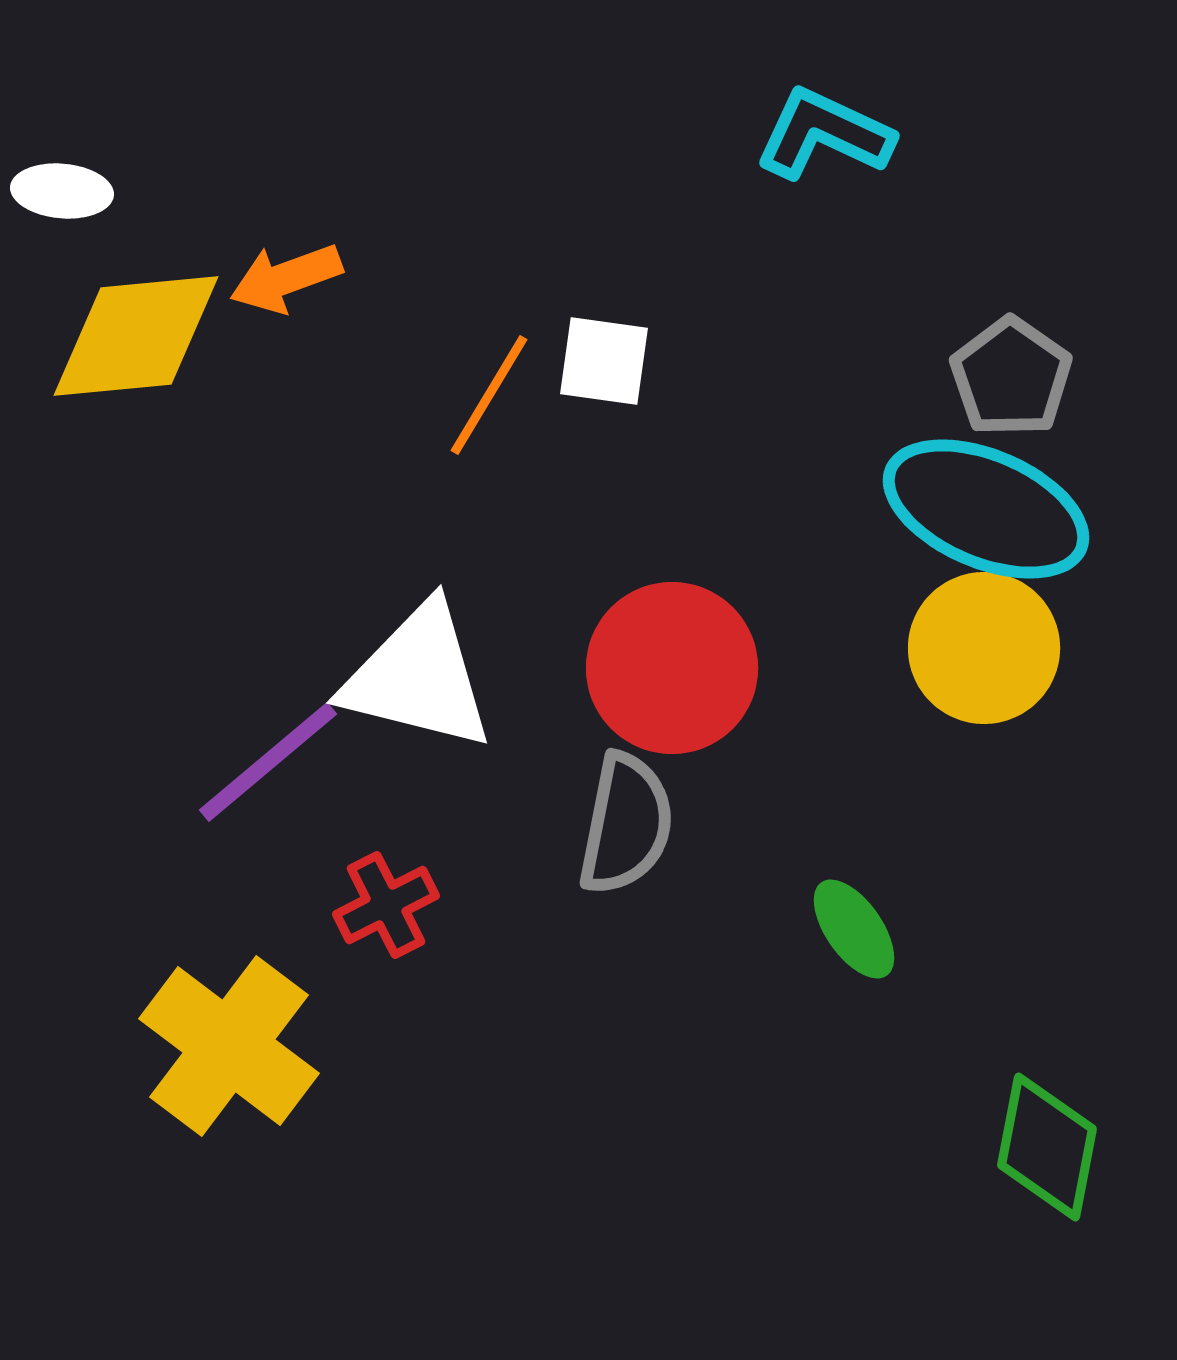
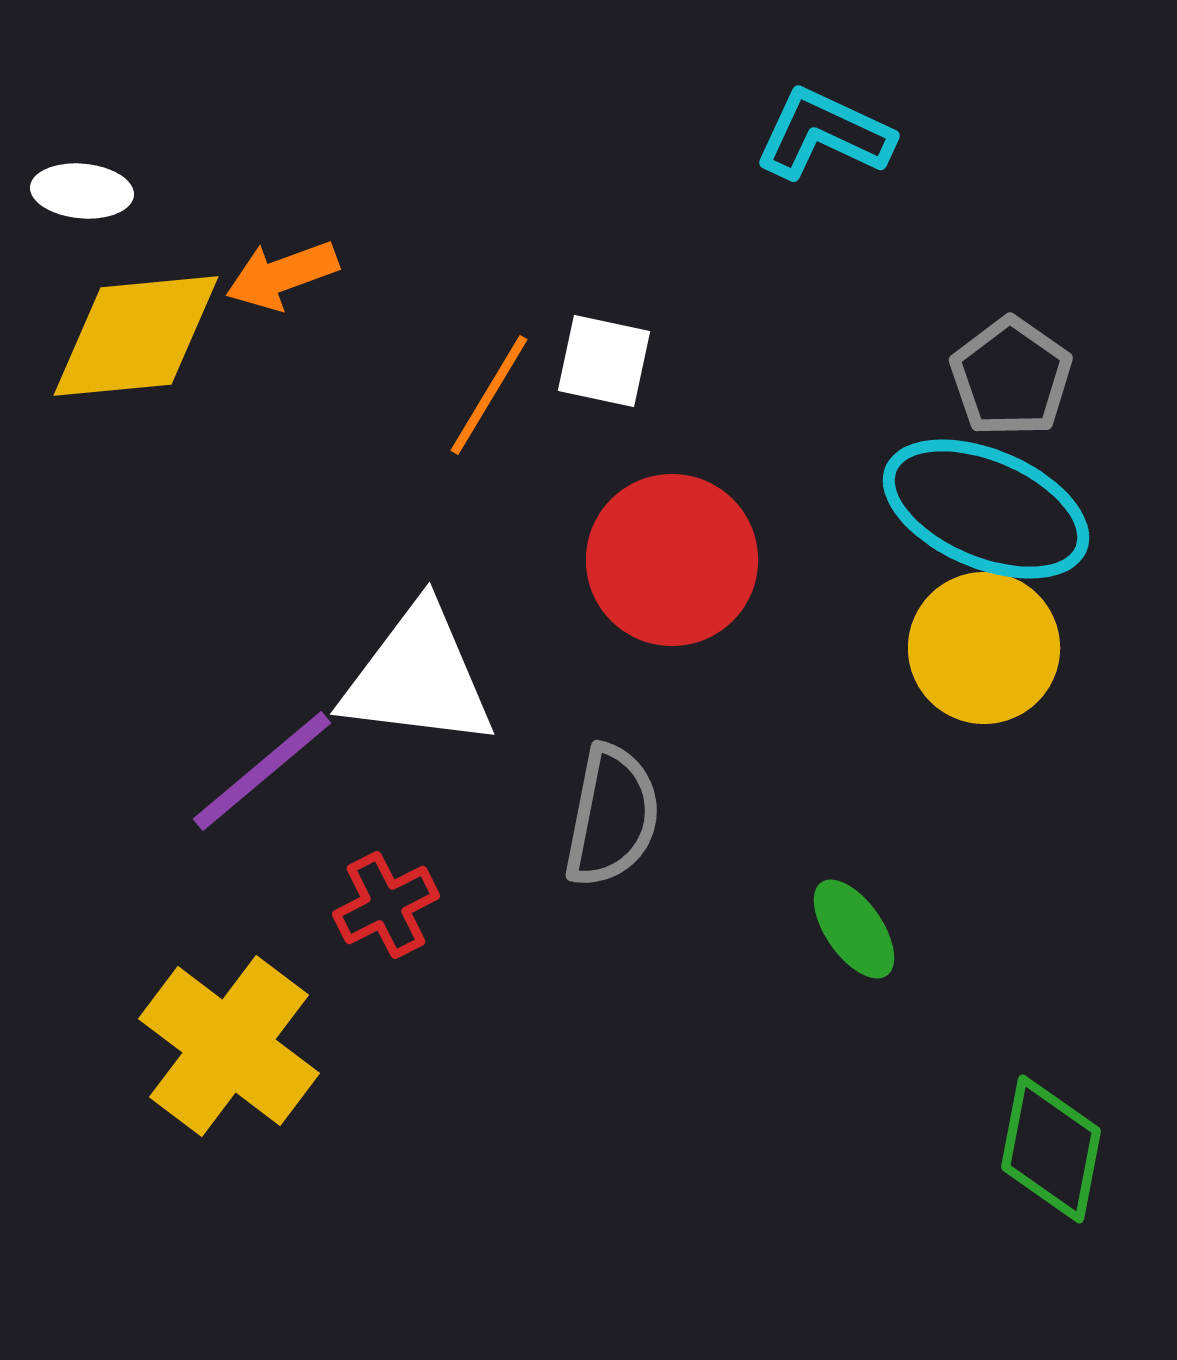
white ellipse: moved 20 px right
orange arrow: moved 4 px left, 3 px up
white square: rotated 4 degrees clockwise
red circle: moved 108 px up
white triangle: rotated 7 degrees counterclockwise
purple line: moved 6 px left, 9 px down
gray semicircle: moved 14 px left, 8 px up
green diamond: moved 4 px right, 2 px down
